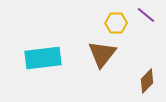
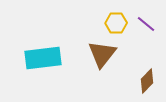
purple line: moved 9 px down
